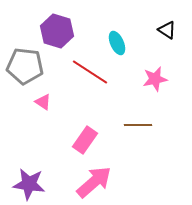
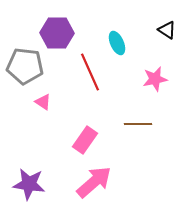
purple hexagon: moved 2 px down; rotated 16 degrees counterclockwise
red line: rotated 33 degrees clockwise
brown line: moved 1 px up
